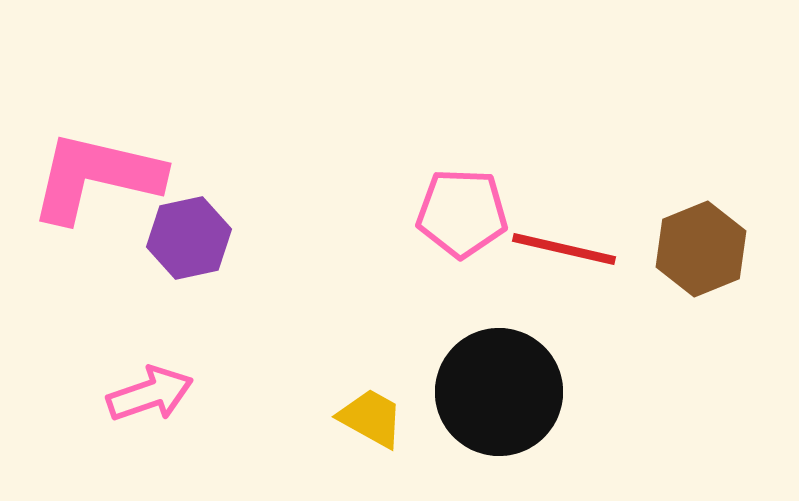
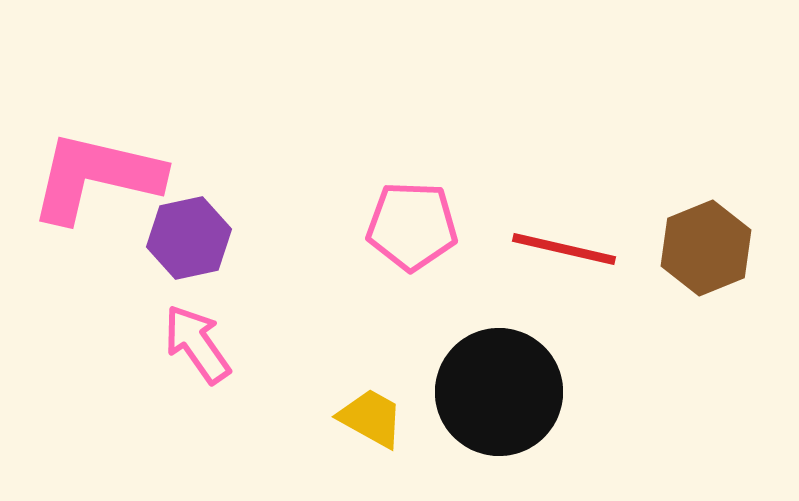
pink pentagon: moved 50 px left, 13 px down
brown hexagon: moved 5 px right, 1 px up
pink arrow: moved 47 px right, 50 px up; rotated 106 degrees counterclockwise
